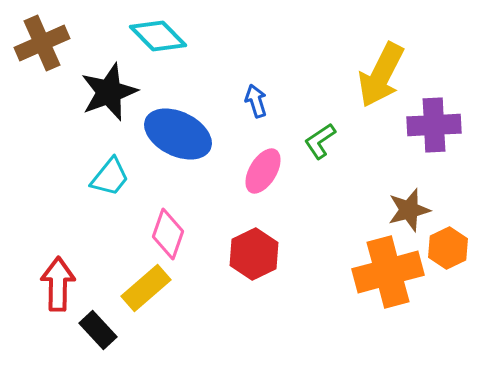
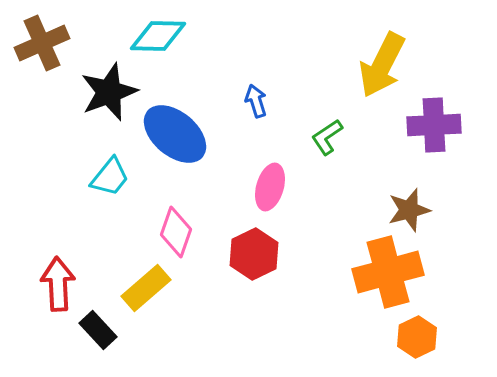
cyan diamond: rotated 44 degrees counterclockwise
yellow arrow: moved 1 px right, 10 px up
blue ellipse: moved 3 px left; rotated 14 degrees clockwise
green L-shape: moved 7 px right, 4 px up
pink ellipse: moved 7 px right, 16 px down; rotated 15 degrees counterclockwise
pink diamond: moved 8 px right, 2 px up
orange hexagon: moved 31 px left, 89 px down
red arrow: rotated 4 degrees counterclockwise
